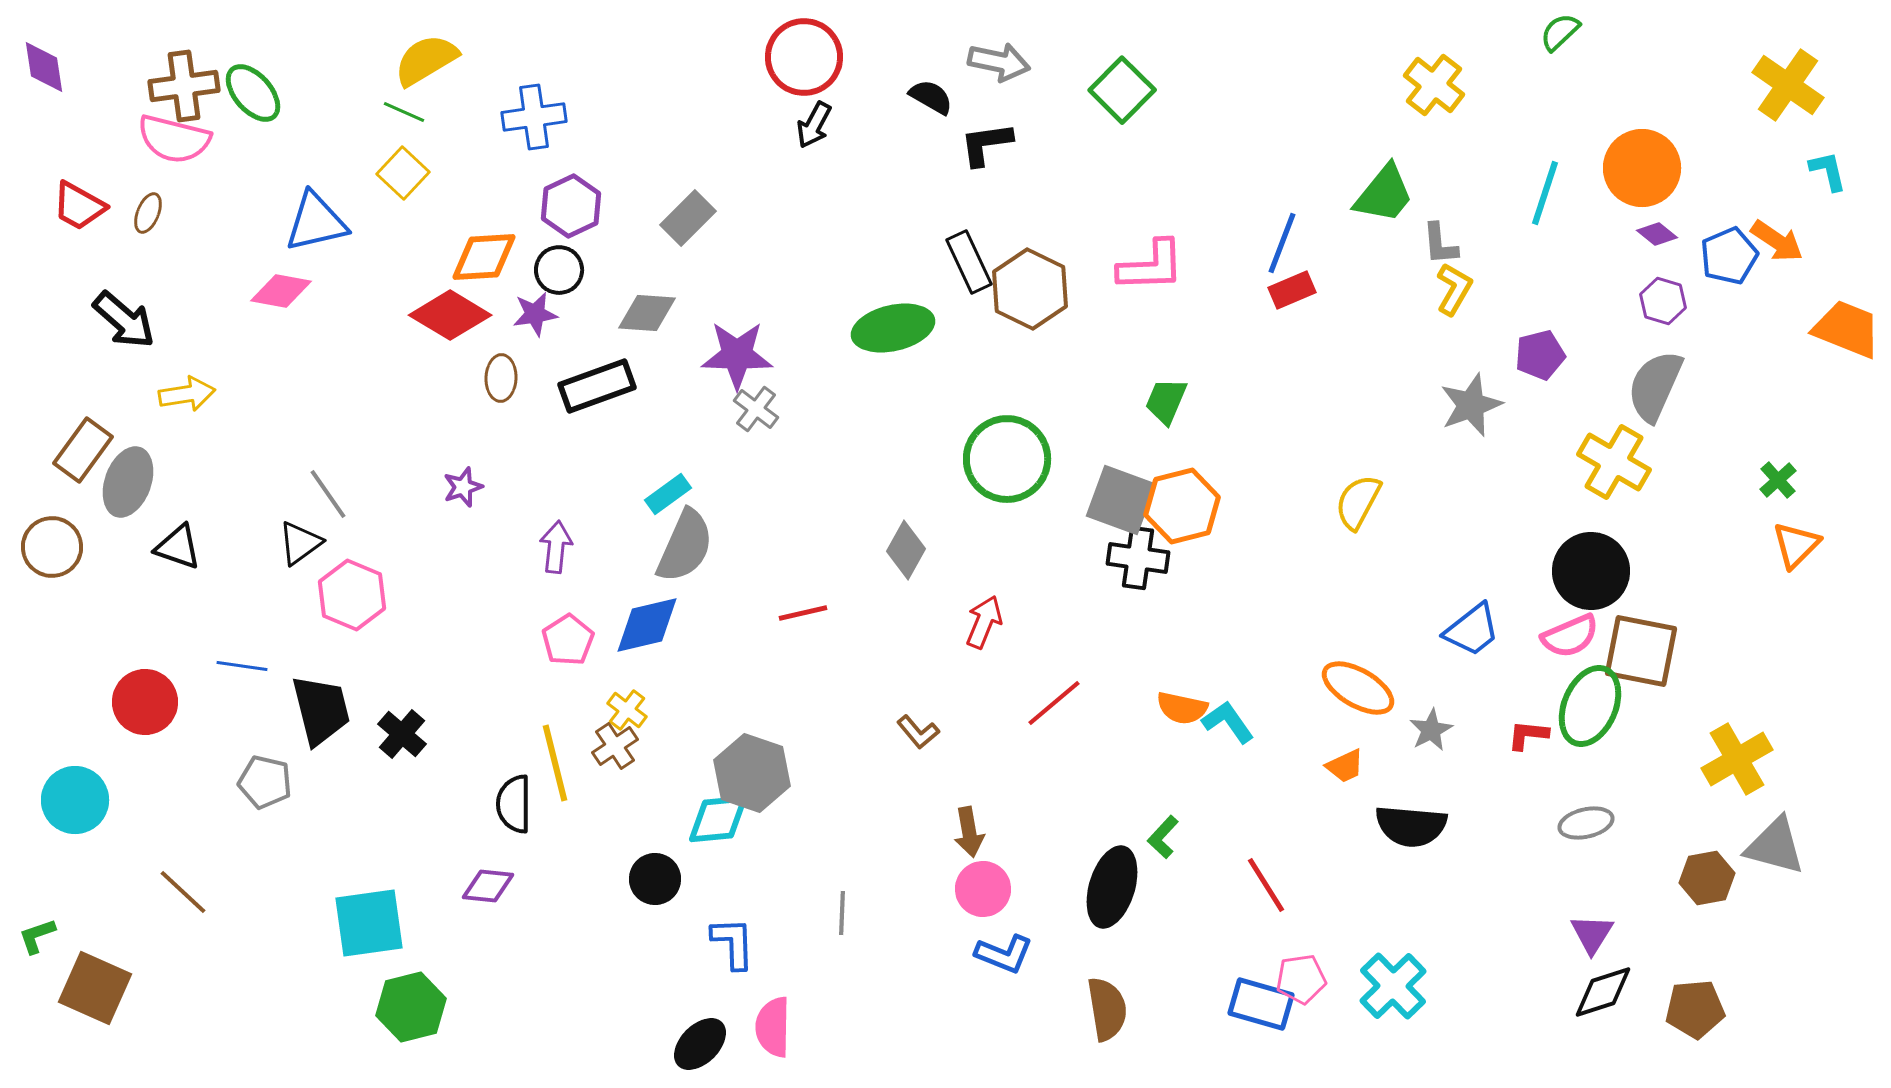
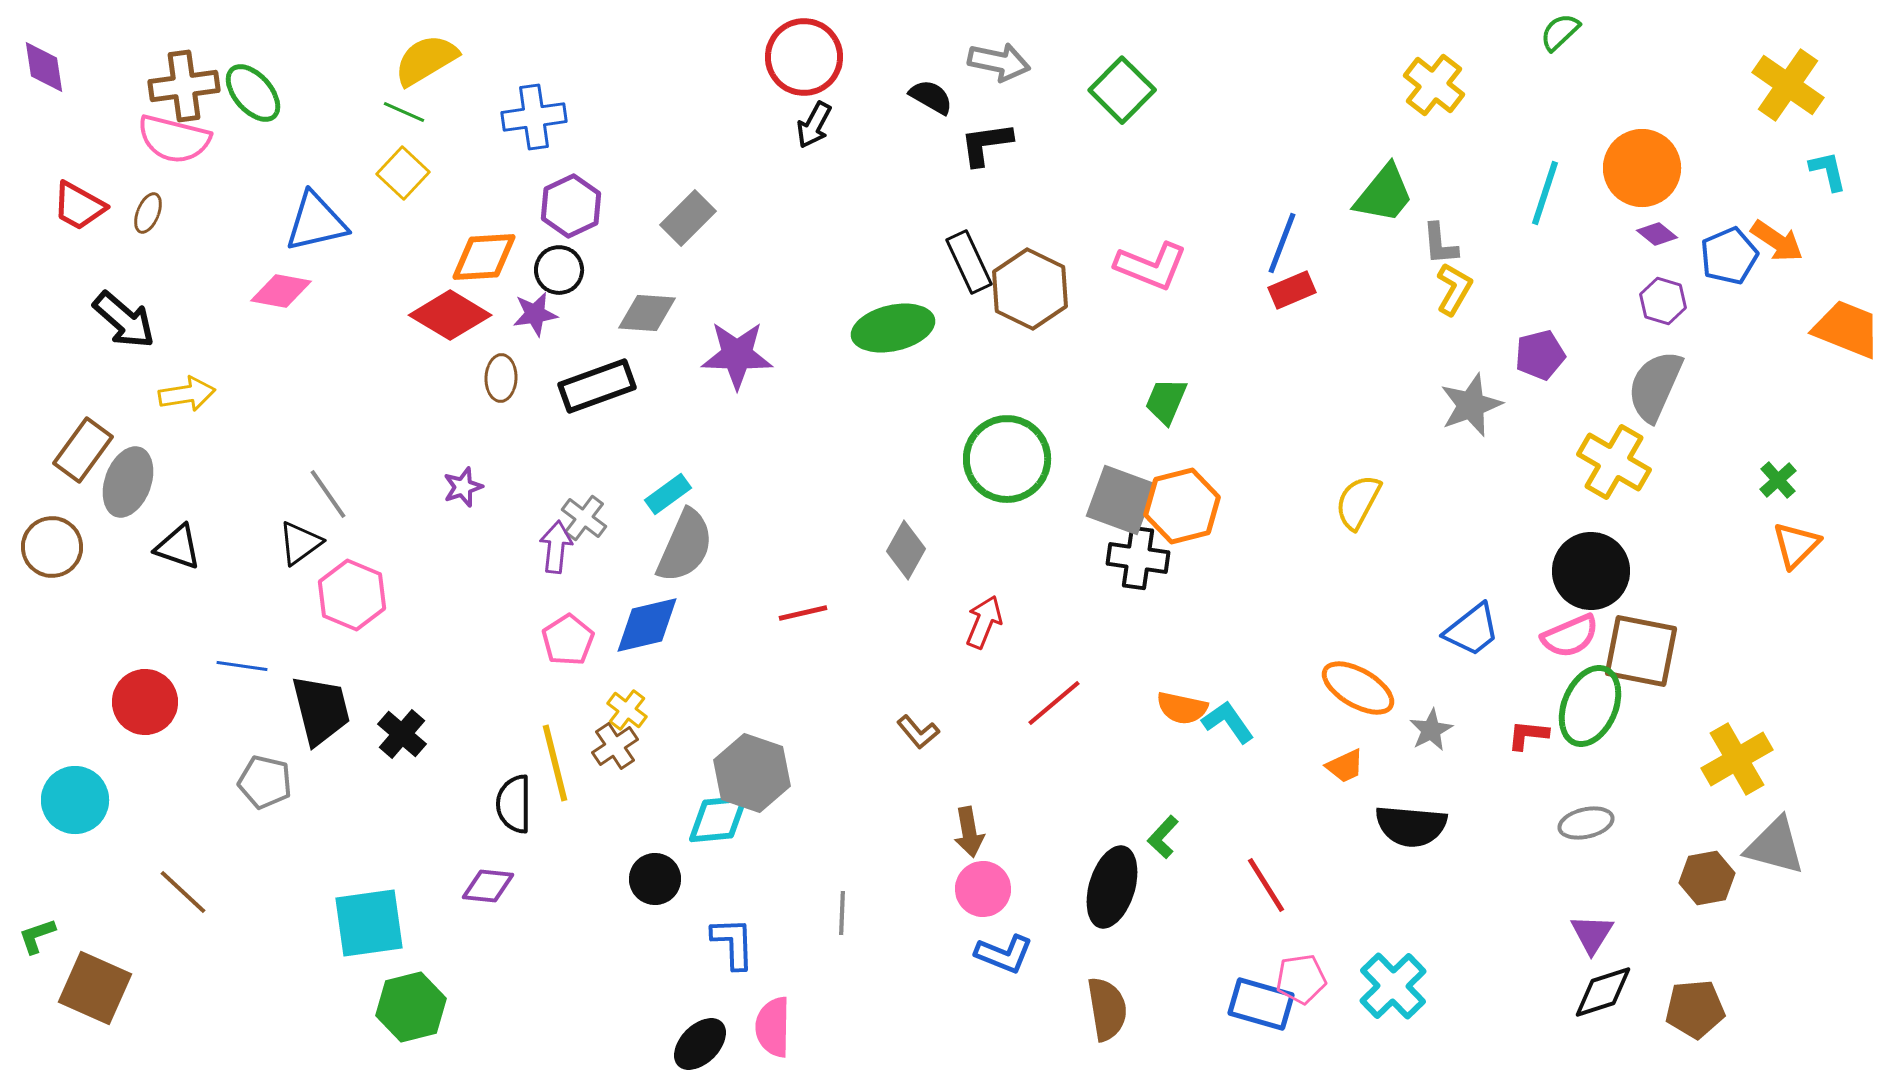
pink L-shape at (1151, 266): rotated 24 degrees clockwise
gray cross at (756, 409): moved 172 px left, 109 px down
